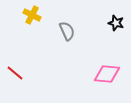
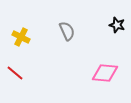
yellow cross: moved 11 px left, 22 px down
black star: moved 1 px right, 2 px down
pink diamond: moved 2 px left, 1 px up
